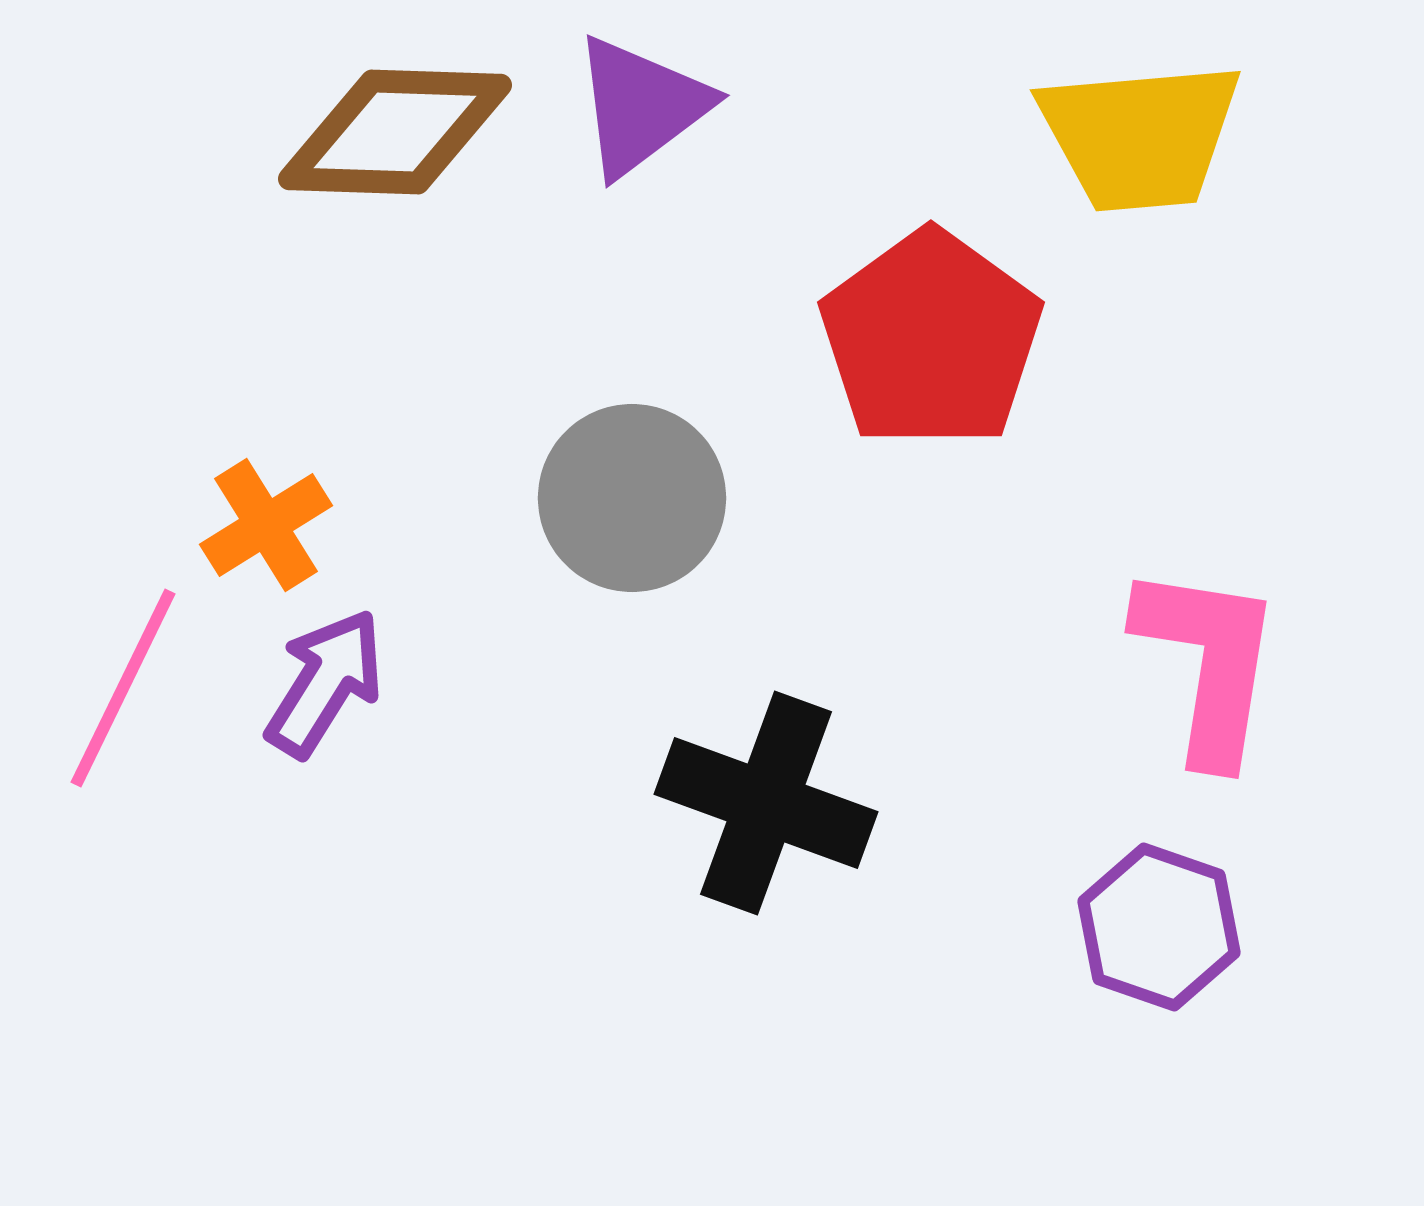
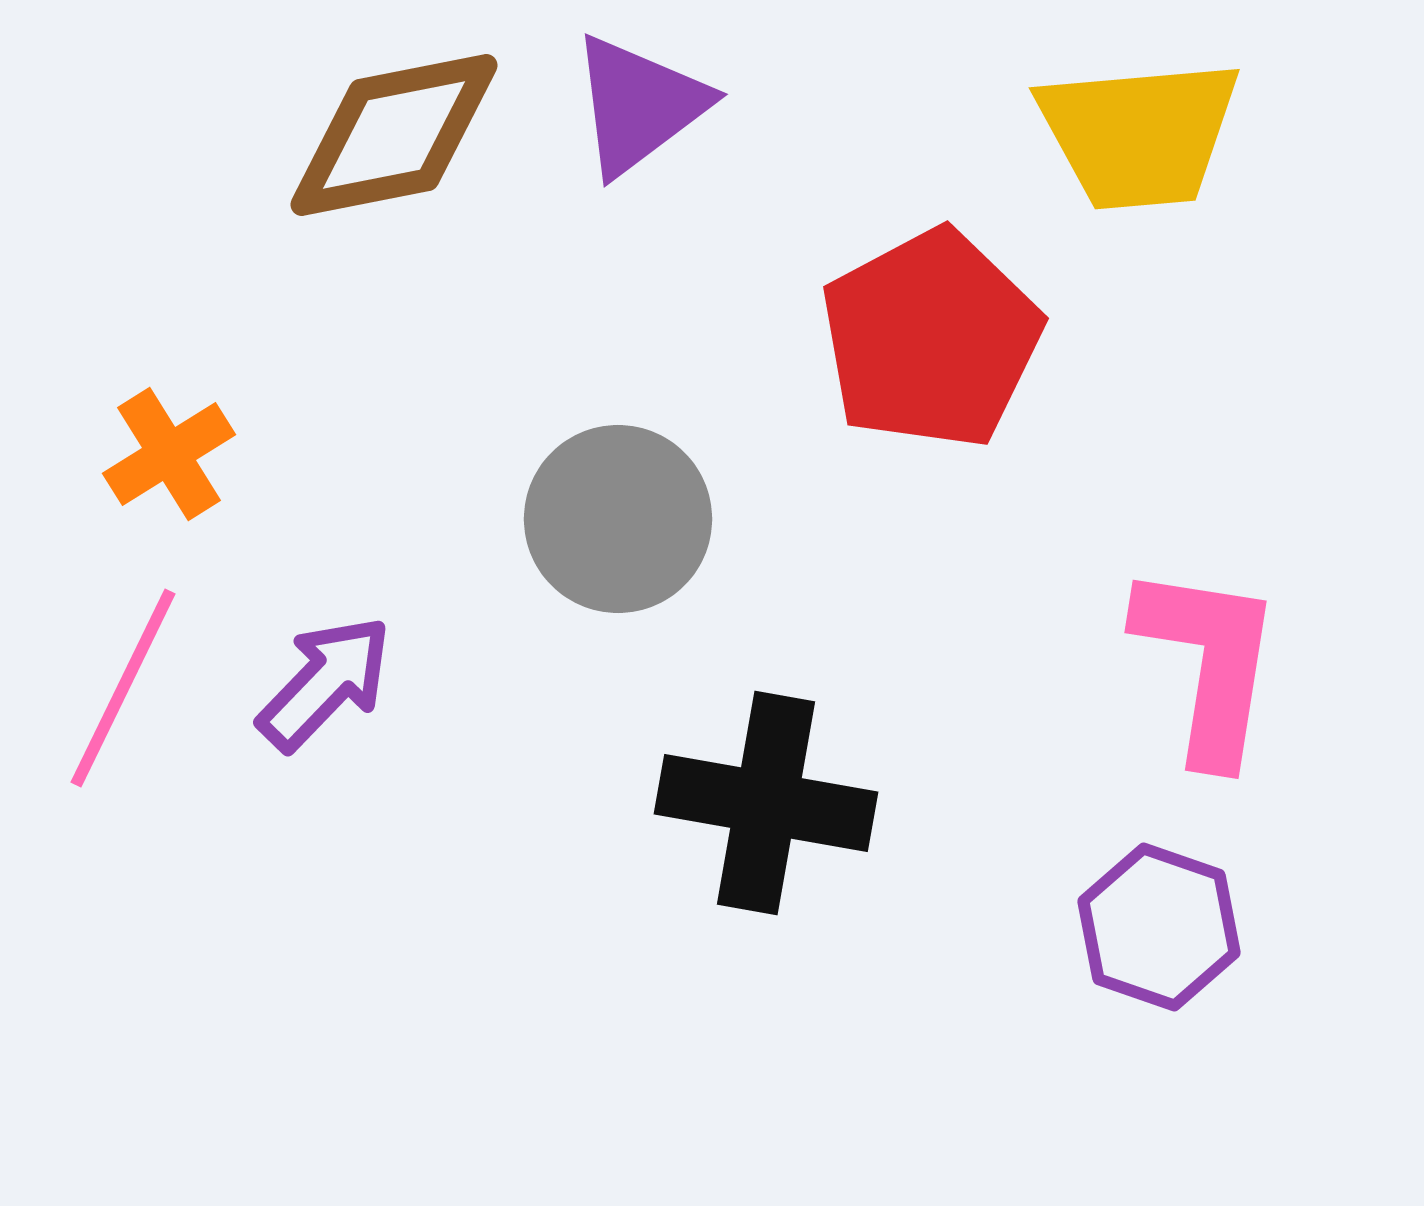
purple triangle: moved 2 px left, 1 px up
brown diamond: moved 1 px left, 3 px down; rotated 13 degrees counterclockwise
yellow trapezoid: moved 1 px left, 2 px up
red pentagon: rotated 8 degrees clockwise
gray circle: moved 14 px left, 21 px down
orange cross: moved 97 px left, 71 px up
purple arrow: rotated 12 degrees clockwise
black cross: rotated 10 degrees counterclockwise
